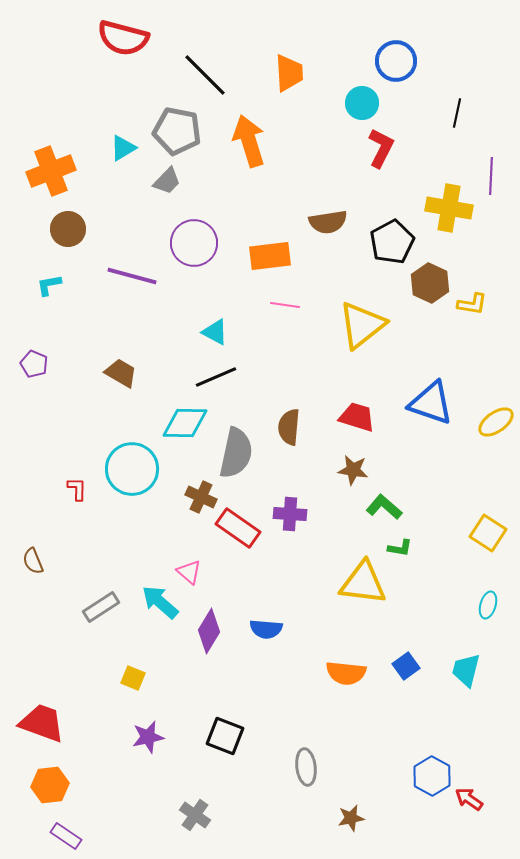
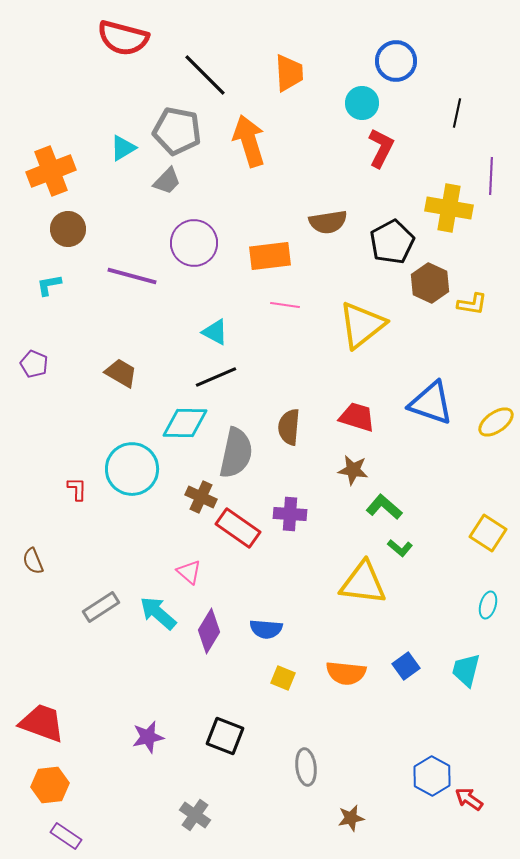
green L-shape at (400, 548): rotated 30 degrees clockwise
cyan arrow at (160, 602): moved 2 px left, 11 px down
yellow square at (133, 678): moved 150 px right
